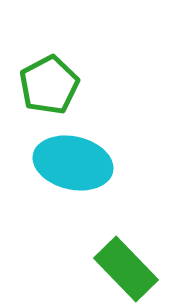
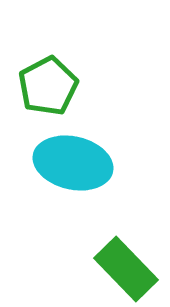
green pentagon: moved 1 px left, 1 px down
